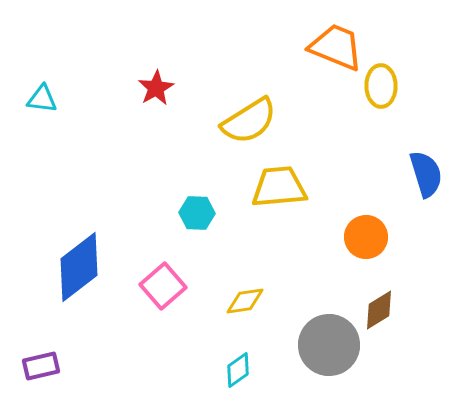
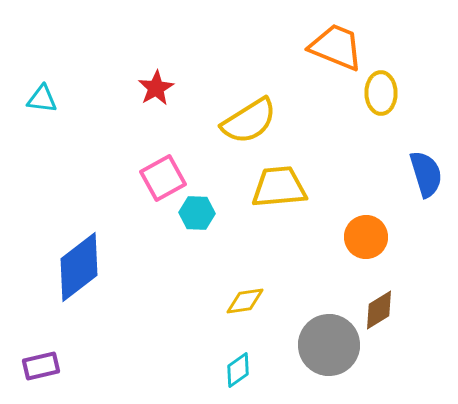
yellow ellipse: moved 7 px down
pink square: moved 108 px up; rotated 12 degrees clockwise
